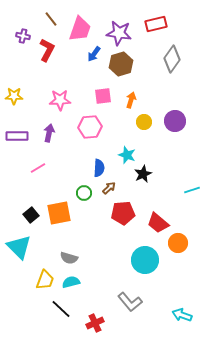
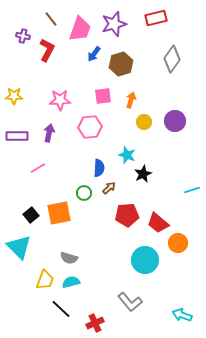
red rectangle: moved 6 px up
purple star: moved 5 px left, 9 px up; rotated 25 degrees counterclockwise
red pentagon: moved 4 px right, 2 px down
